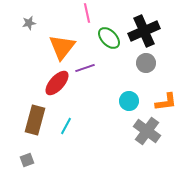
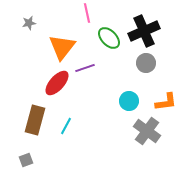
gray square: moved 1 px left
